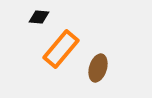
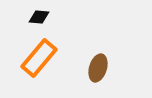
orange rectangle: moved 22 px left, 9 px down
